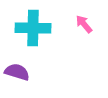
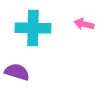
pink arrow: rotated 36 degrees counterclockwise
